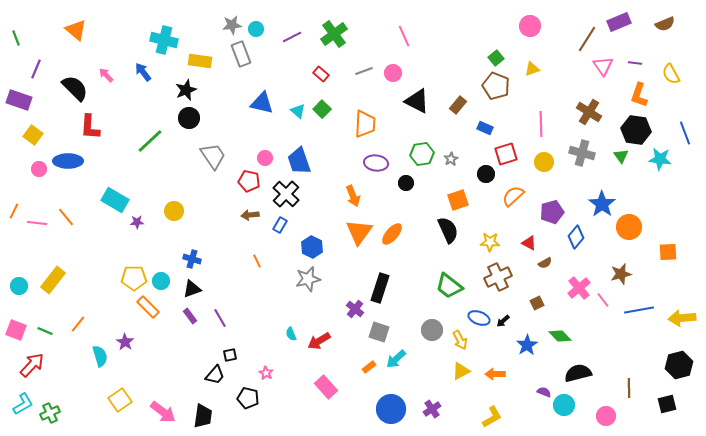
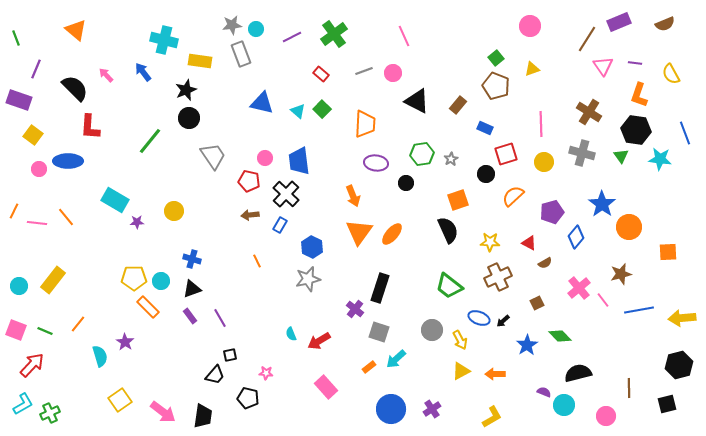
green line at (150, 141): rotated 8 degrees counterclockwise
blue trapezoid at (299, 161): rotated 12 degrees clockwise
pink star at (266, 373): rotated 24 degrees counterclockwise
